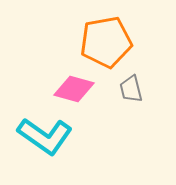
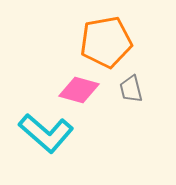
pink diamond: moved 5 px right, 1 px down
cyan L-shape: moved 1 px right, 3 px up; rotated 6 degrees clockwise
